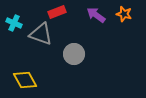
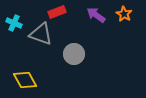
orange star: rotated 14 degrees clockwise
